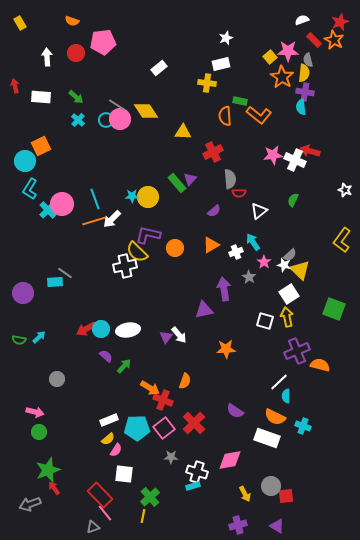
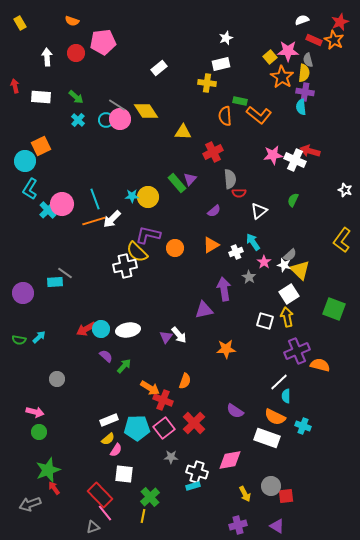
red rectangle at (314, 40): rotated 21 degrees counterclockwise
